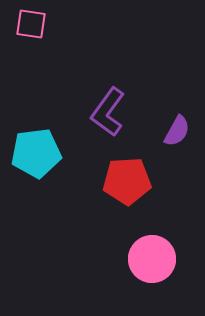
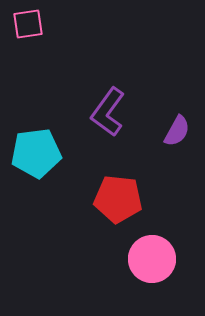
pink square: moved 3 px left; rotated 16 degrees counterclockwise
red pentagon: moved 9 px left, 18 px down; rotated 9 degrees clockwise
